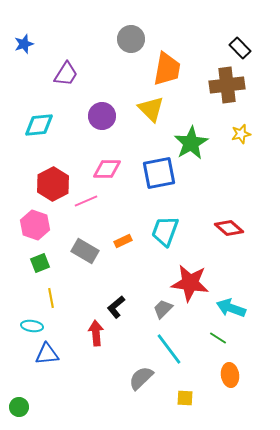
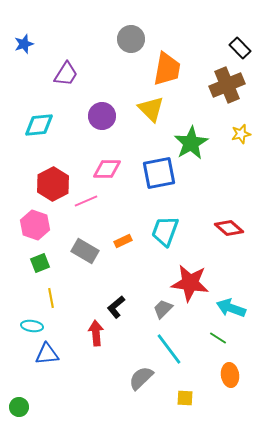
brown cross: rotated 16 degrees counterclockwise
